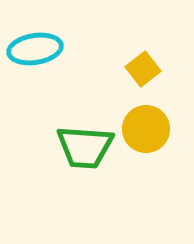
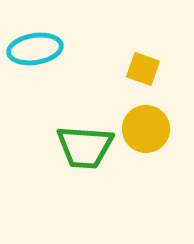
yellow square: rotated 32 degrees counterclockwise
